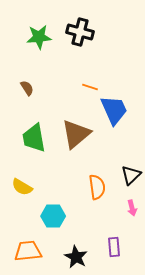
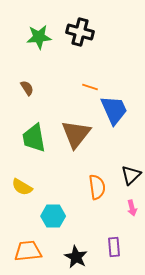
brown triangle: rotated 12 degrees counterclockwise
